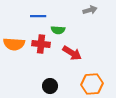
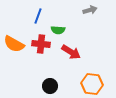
blue line: rotated 70 degrees counterclockwise
orange semicircle: rotated 25 degrees clockwise
red arrow: moved 1 px left, 1 px up
orange hexagon: rotated 10 degrees clockwise
